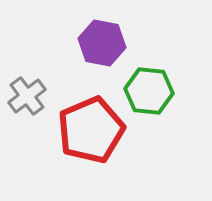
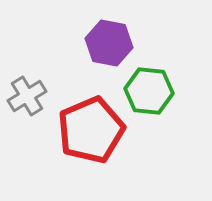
purple hexagon: moved 7 px right
gray cross: rotated 6 degrees clockwise
